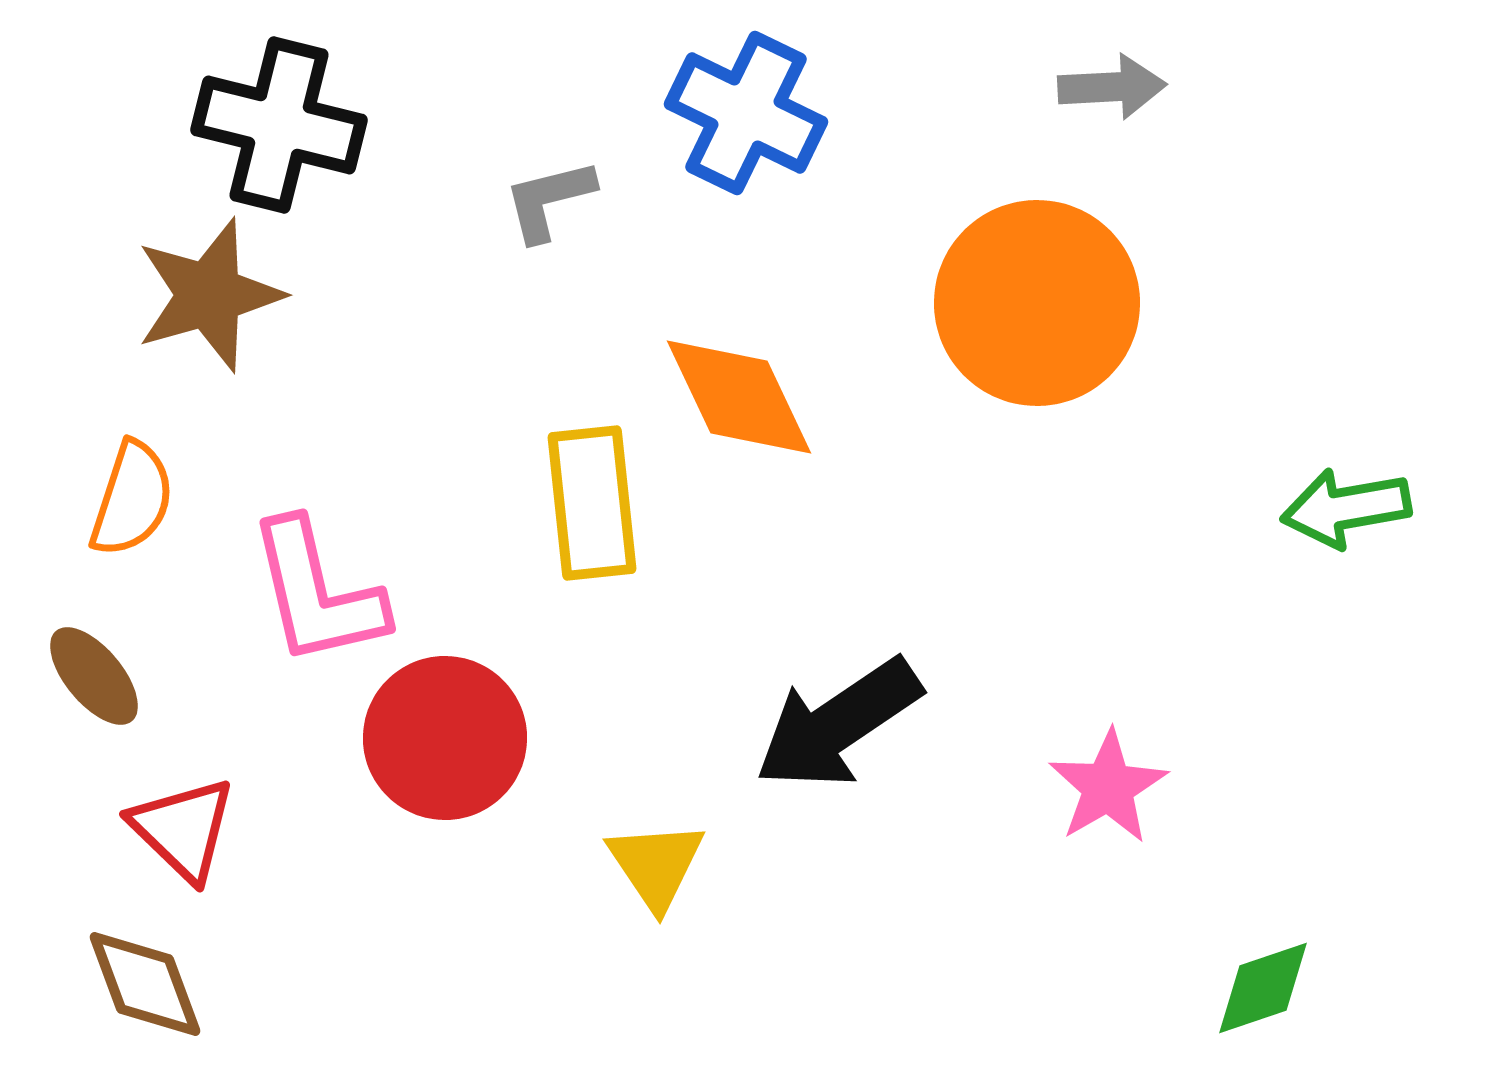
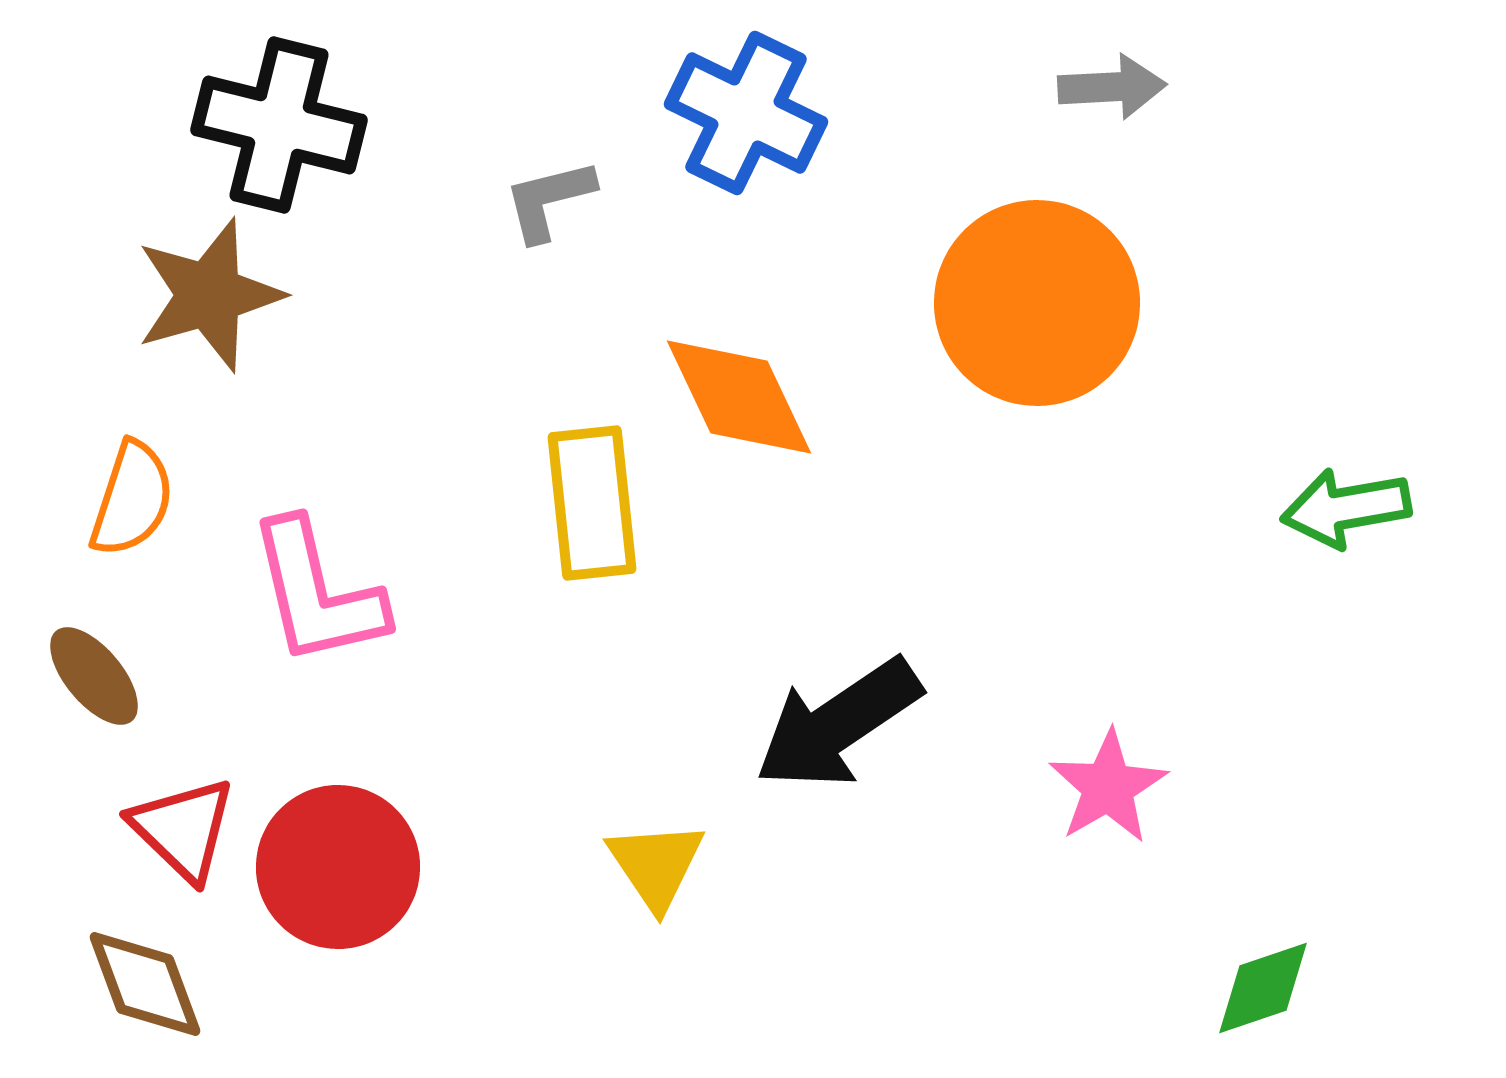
red circle: moved 107 px left, 129 px down
